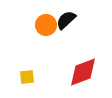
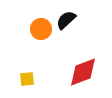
orange circle: moved 5 px left, 4 px down
yellow square: moved 2 px down
